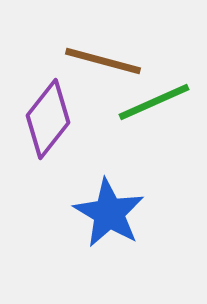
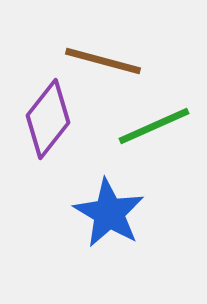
green line: moved 24 px down
